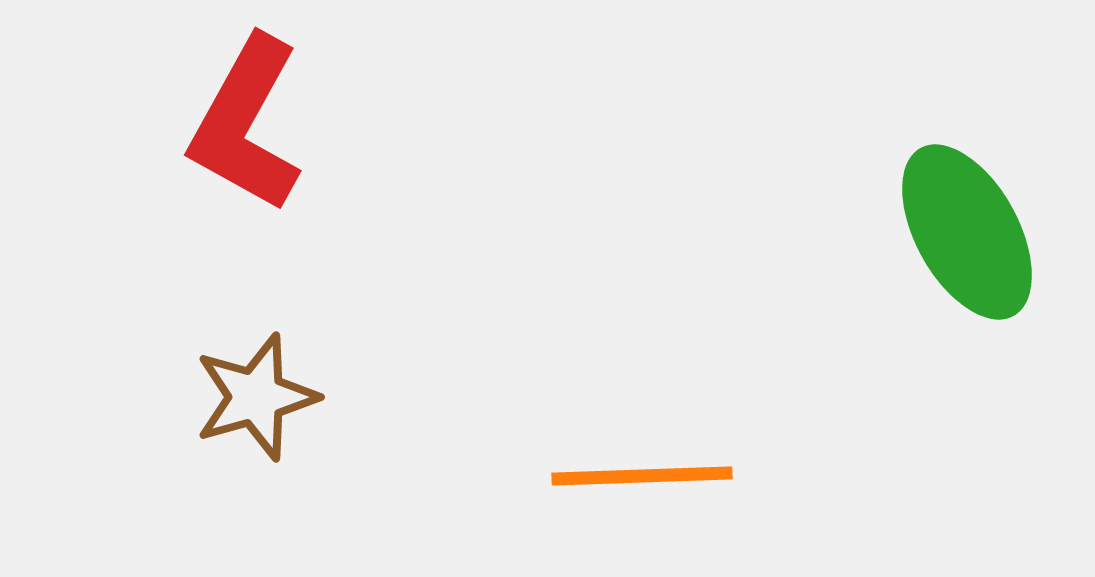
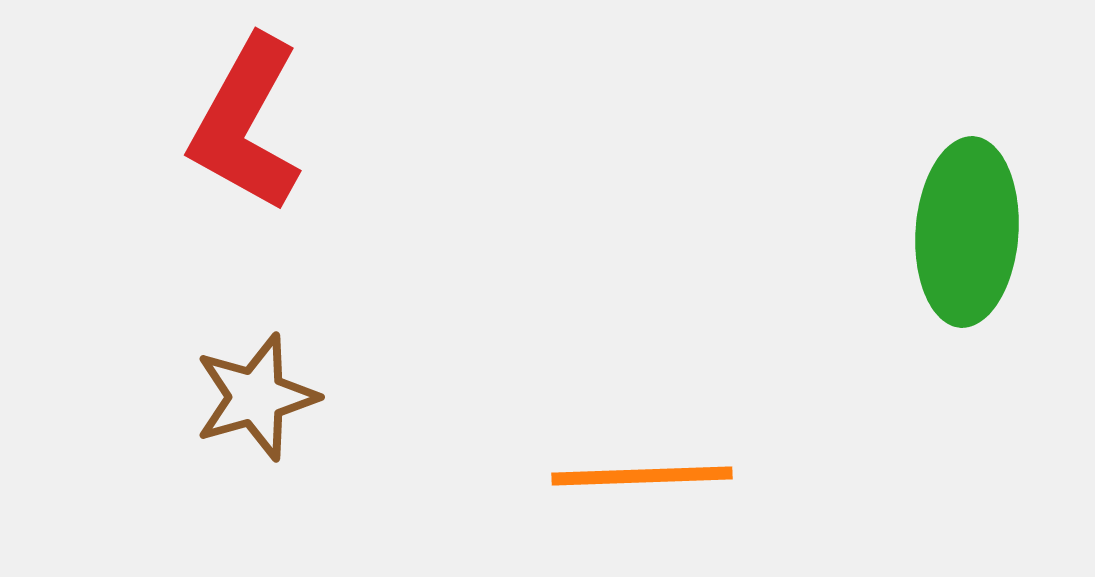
green ellipse: rotated 33 degrees clockwise
